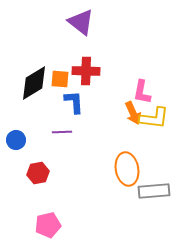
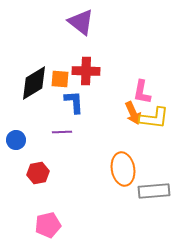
orange ellipse: moved 4 px left
